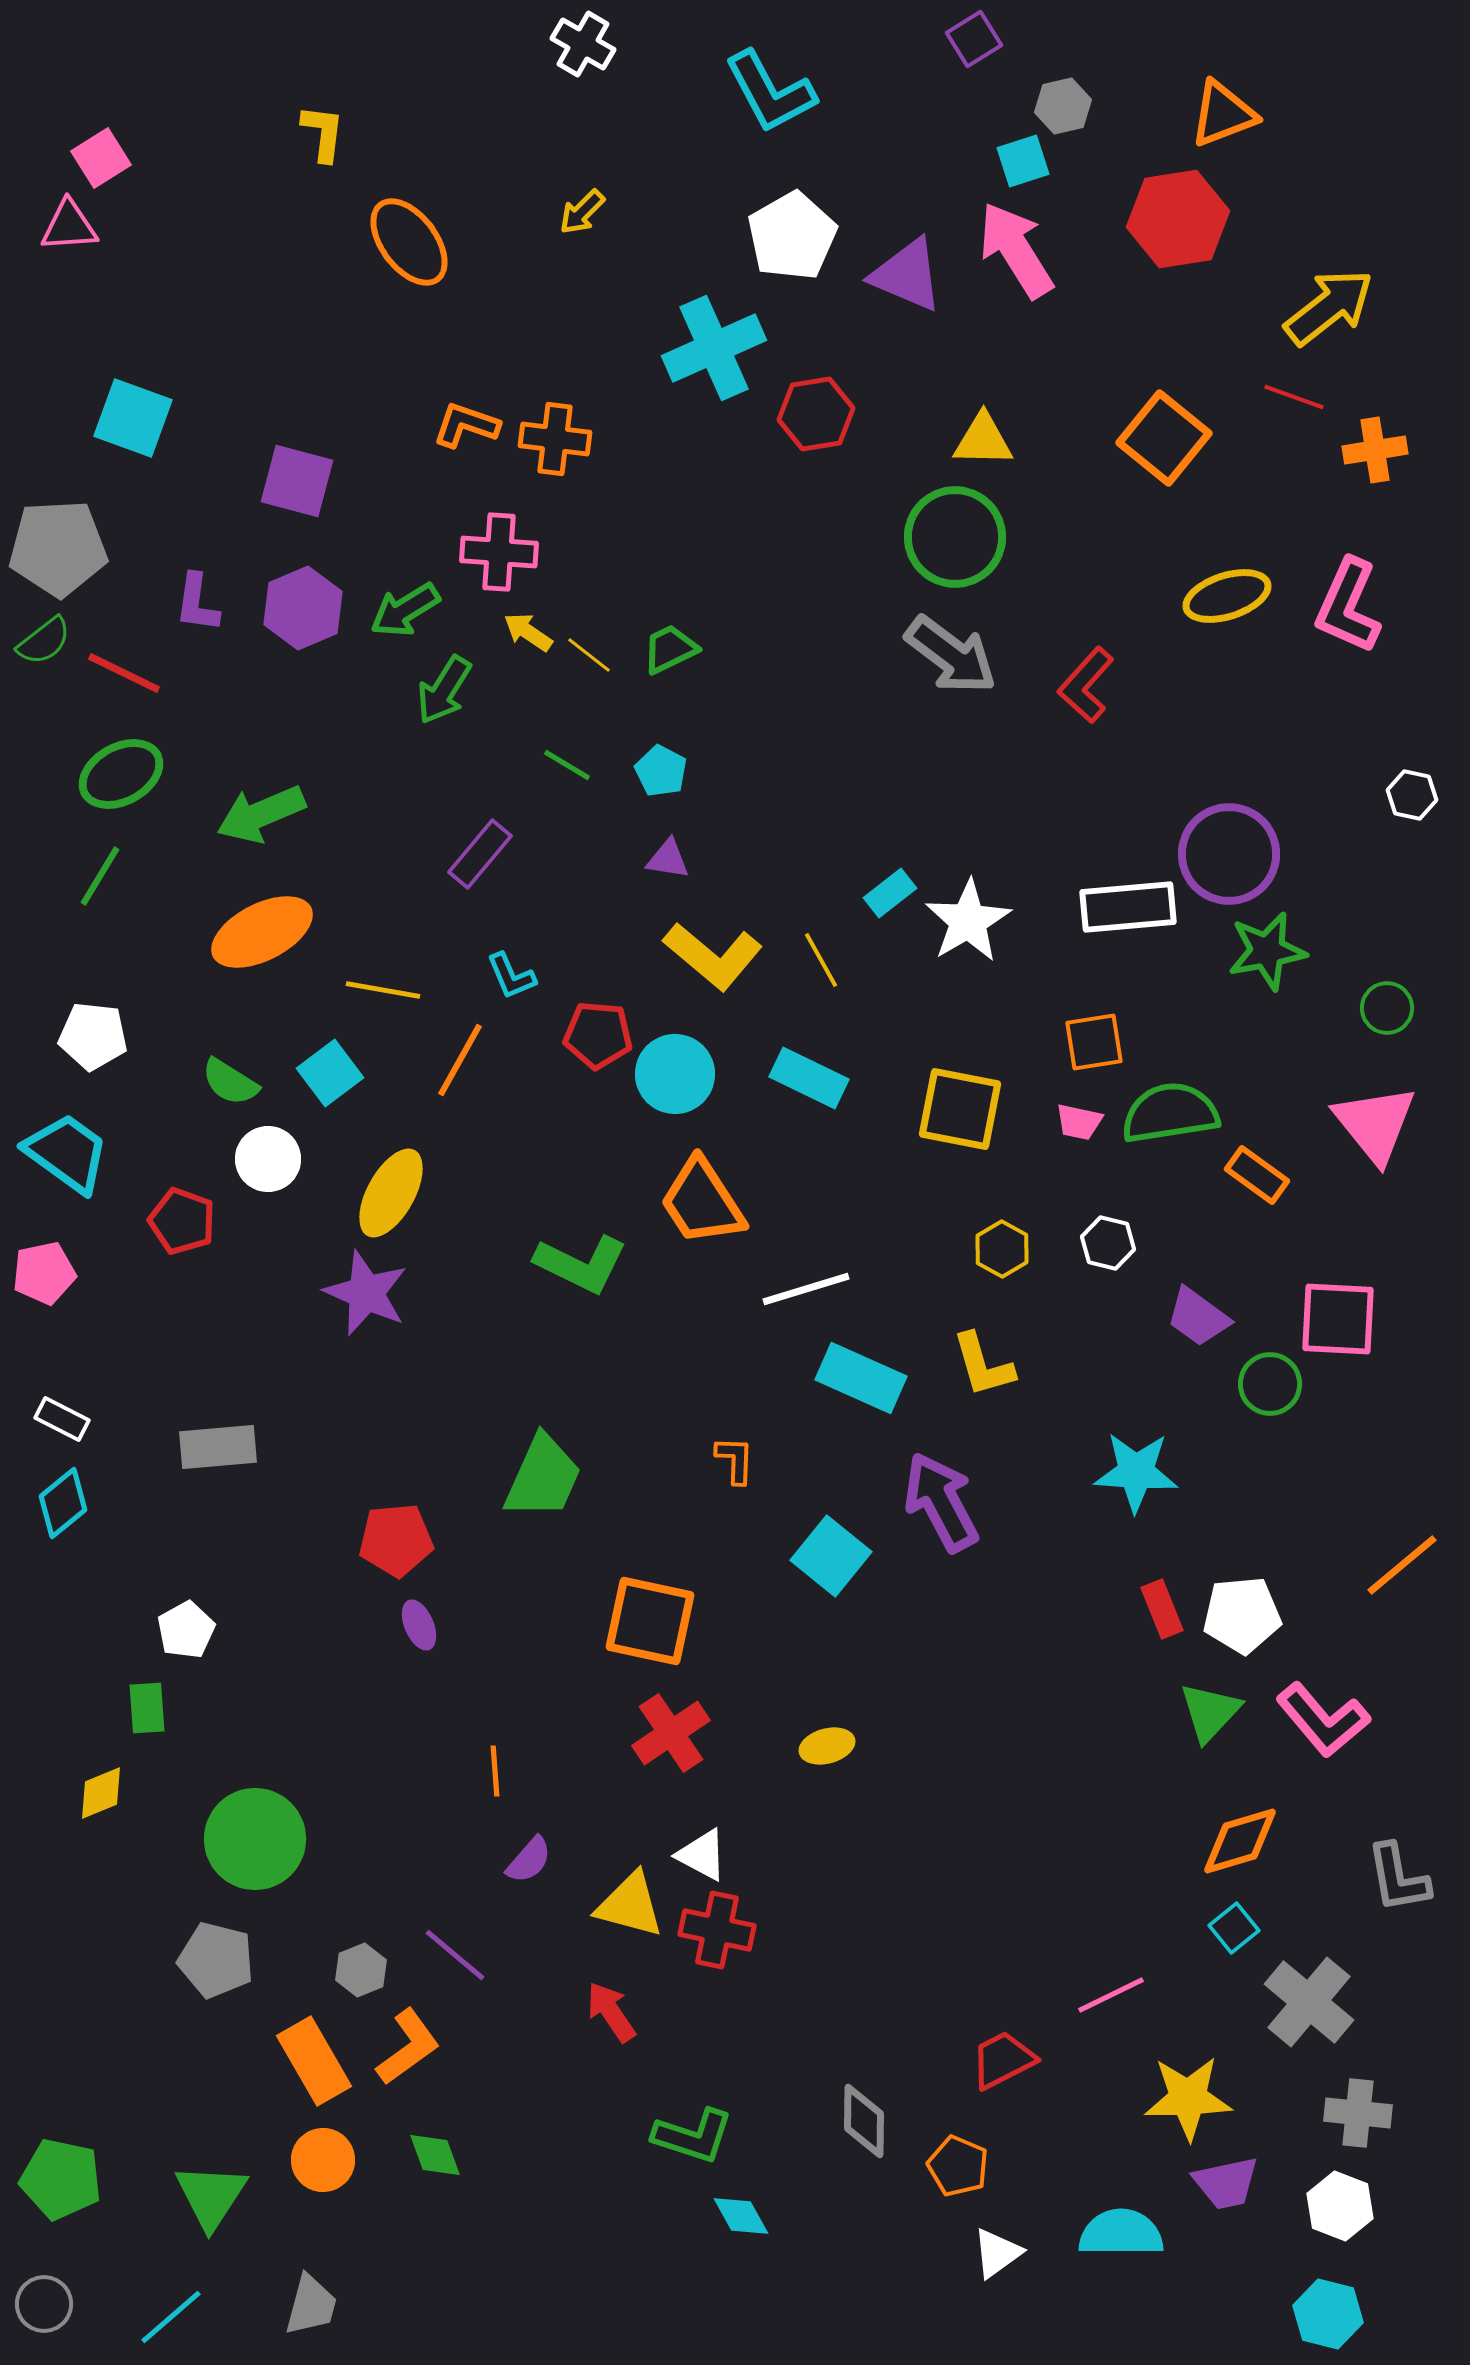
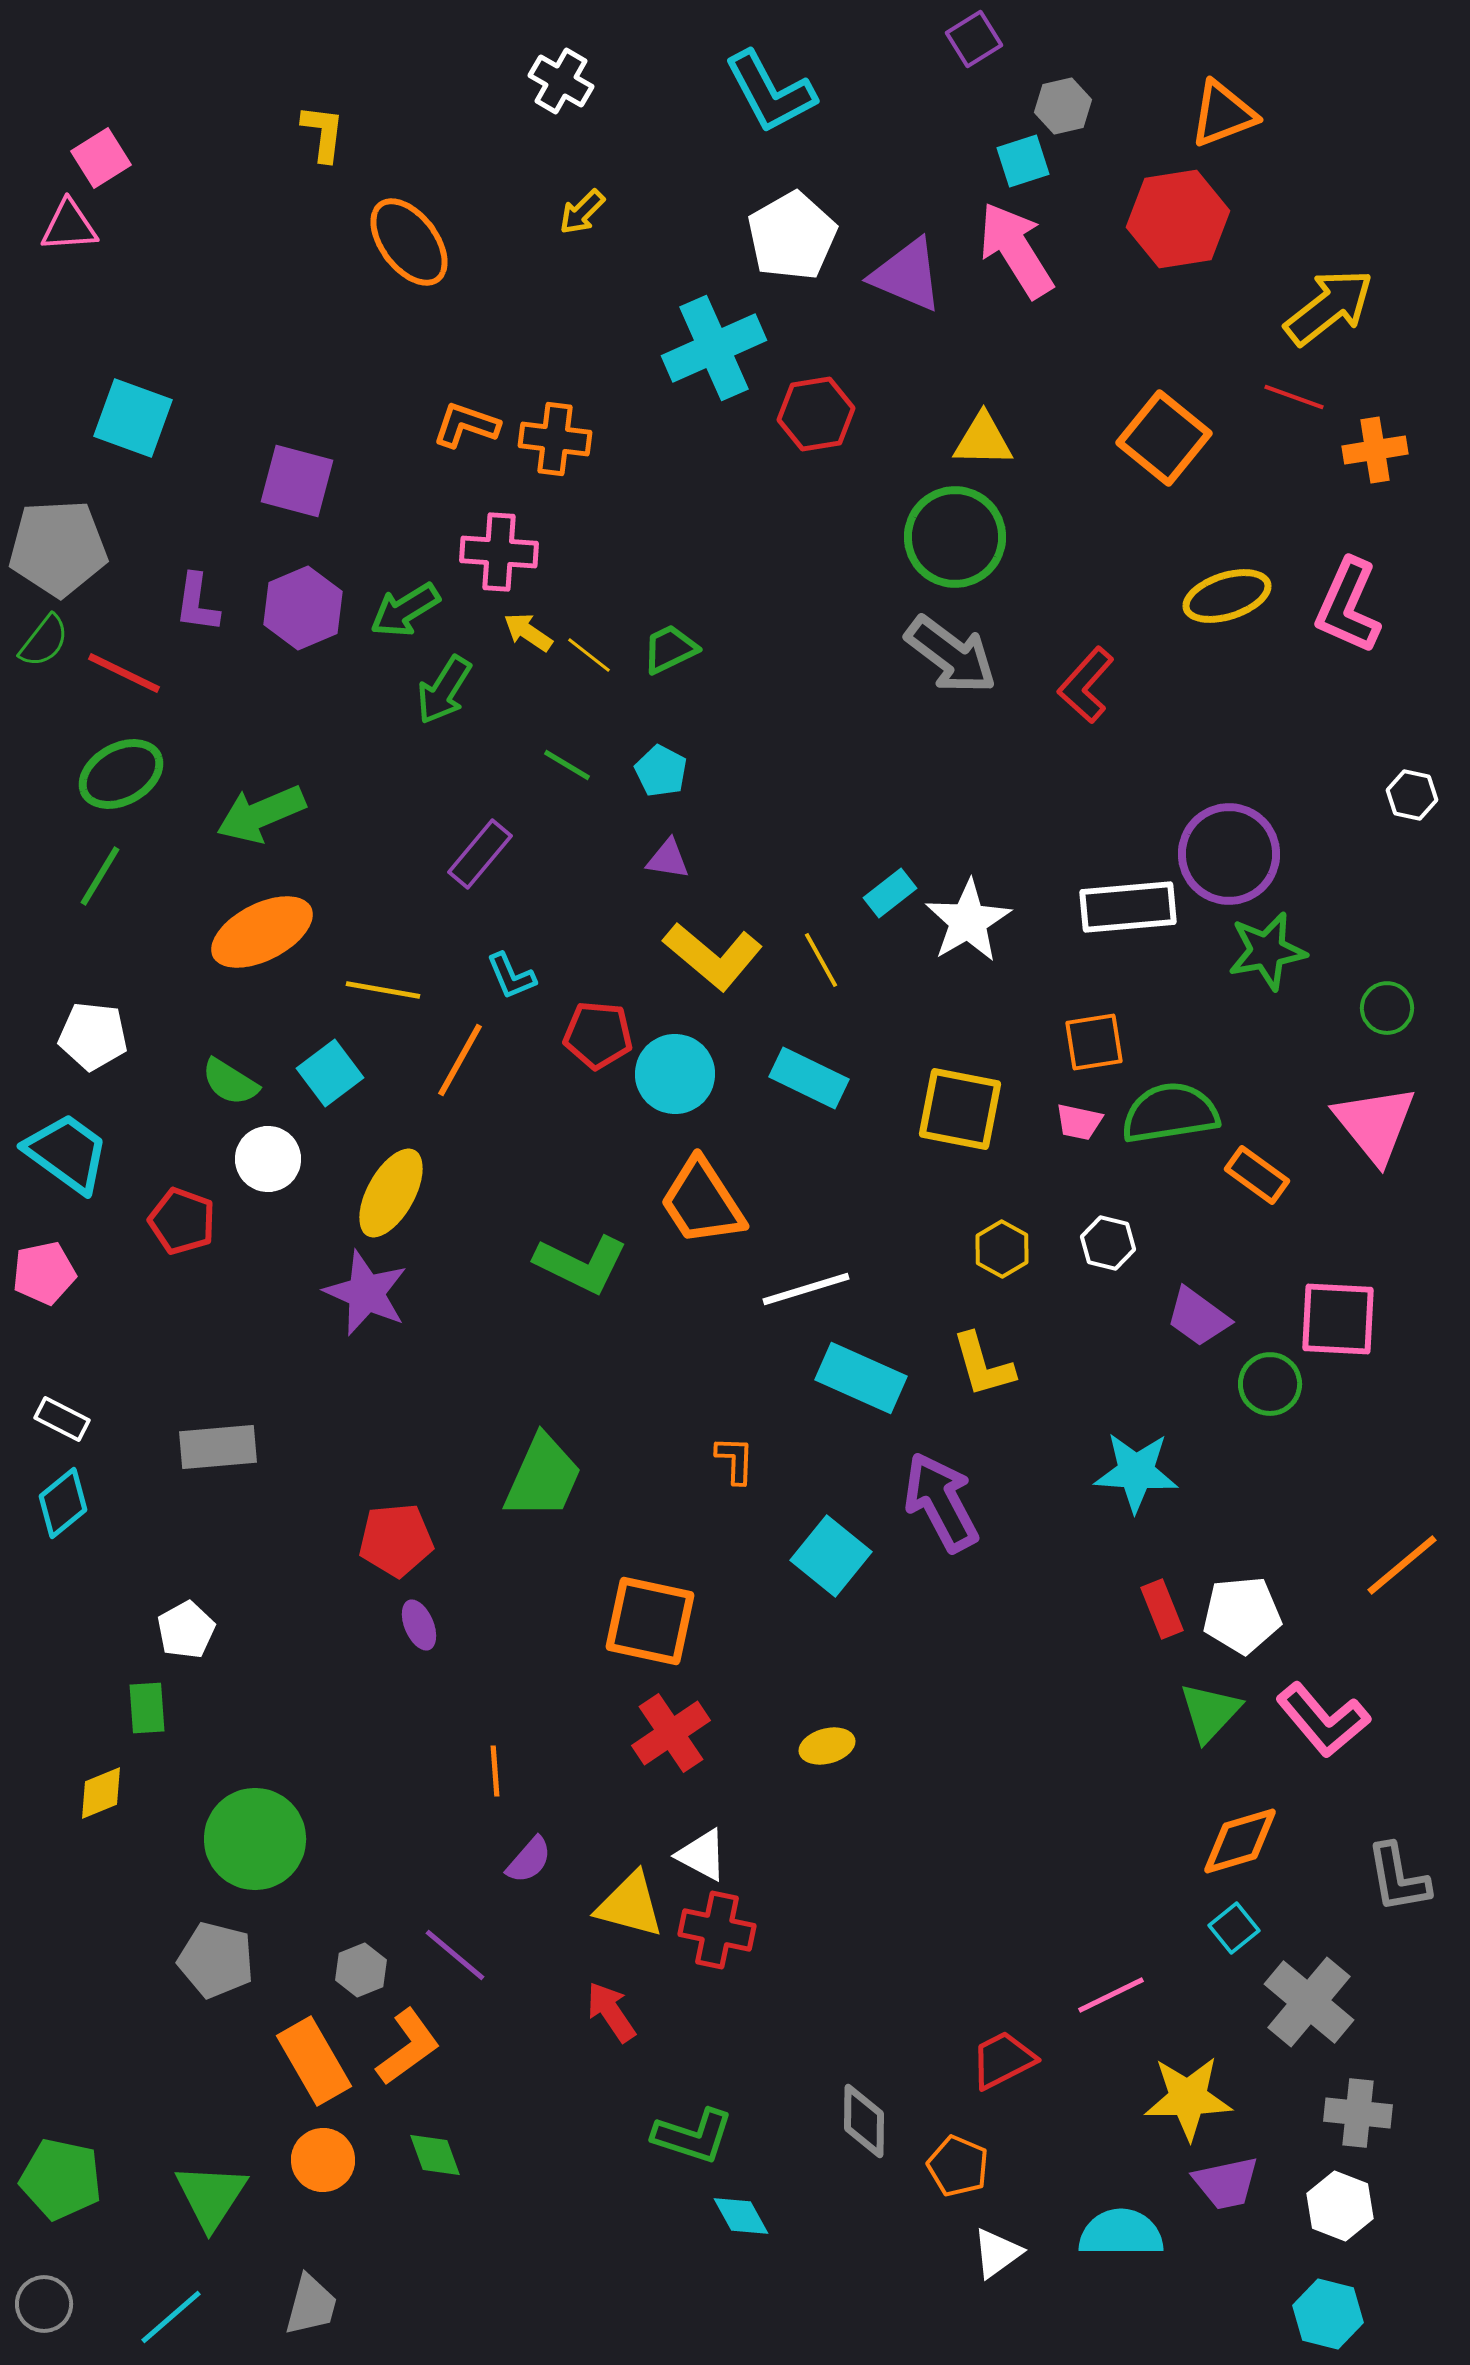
white cross at (583, 44): moved 22 px left, 37 px down
green semicircle at (44, 641): rotated 14 degrees counterclockwise
